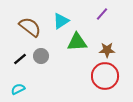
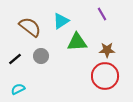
purple line: rotated 72 degrees counterclockwise
black line: moved 5 px left
